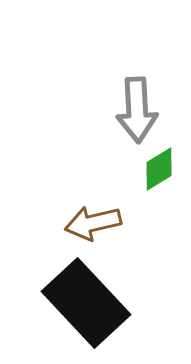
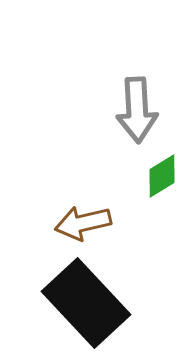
green diamond: moved 3 px right, 7 px down
brown arrow: moved 10 px left
